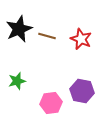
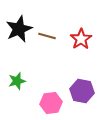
red star: rotated 15 degrees clockwise
